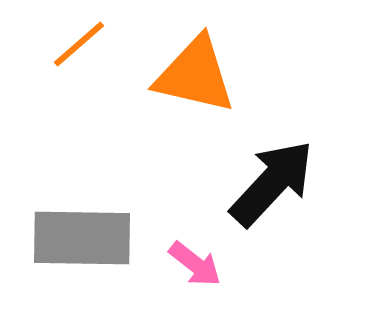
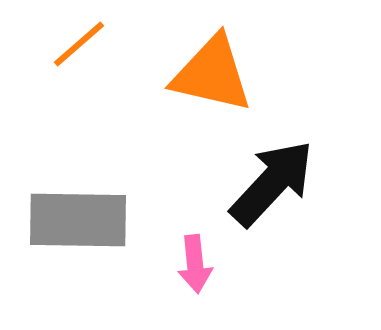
orange triangle: moved 17 px right, 1 px up
gray rectangle: moved 4 px left, 18 px up
pink arrow: rotated 46 degrees clockwise
